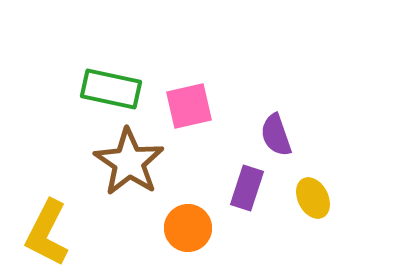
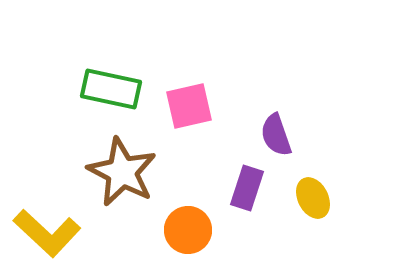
brown star: moved 7 px left, 10 px down; rotated 6 degrees counterclockwise
orange circle: moved 2 px down
yellow L-shape: rotated 74 degrees counterclockwise
